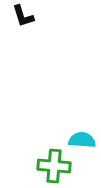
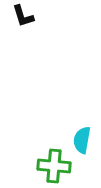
cyan semicircle: rotated 84 degrees counterclockwise
